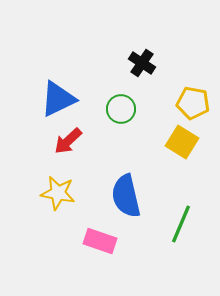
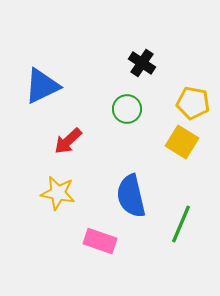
blue triangle: moved 16 px left, 13 px up
green circle: moved 6 px right
blue semicircle: moved 5 px right
